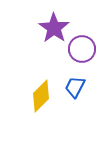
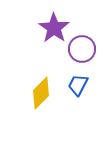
blue trapezoid: moved 3 px right, 2 px up
yellow diamond: moved 3 px up
